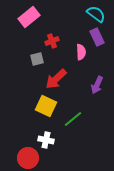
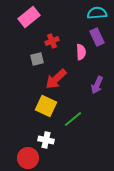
cyan semicircle: moved 1 px right, 1 px up; rotated 42 degrees counterclockwise
